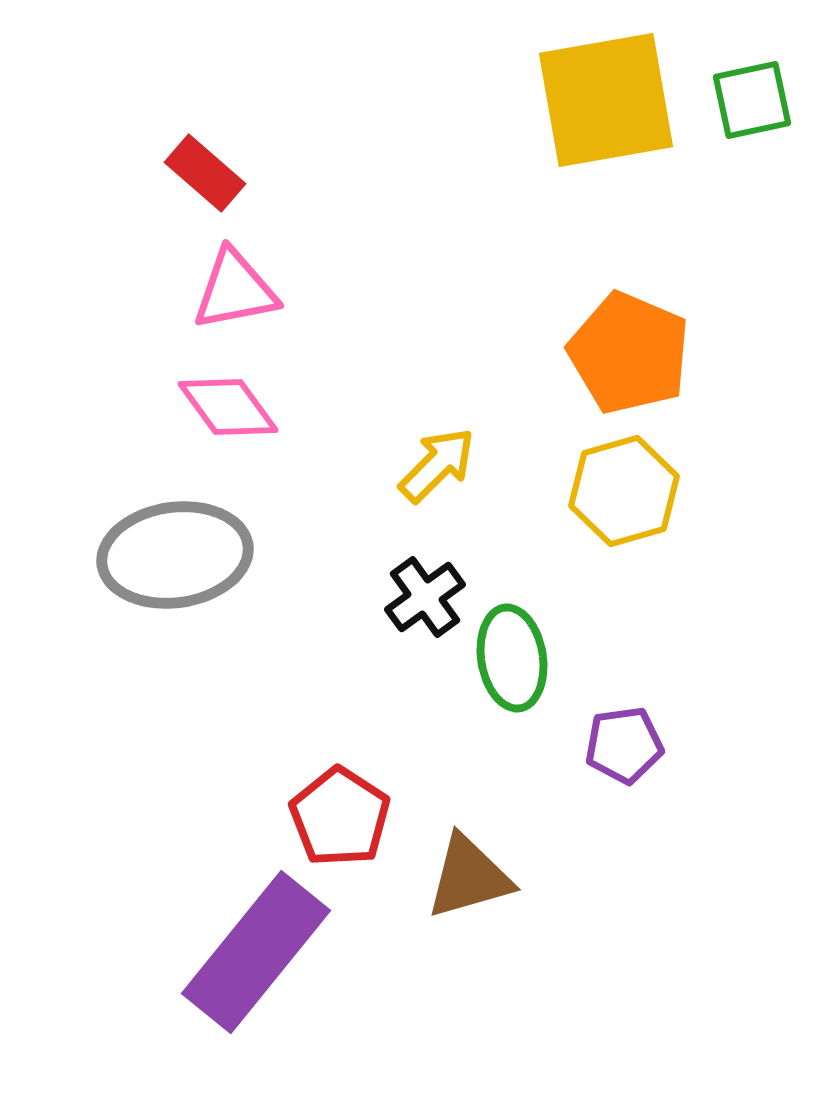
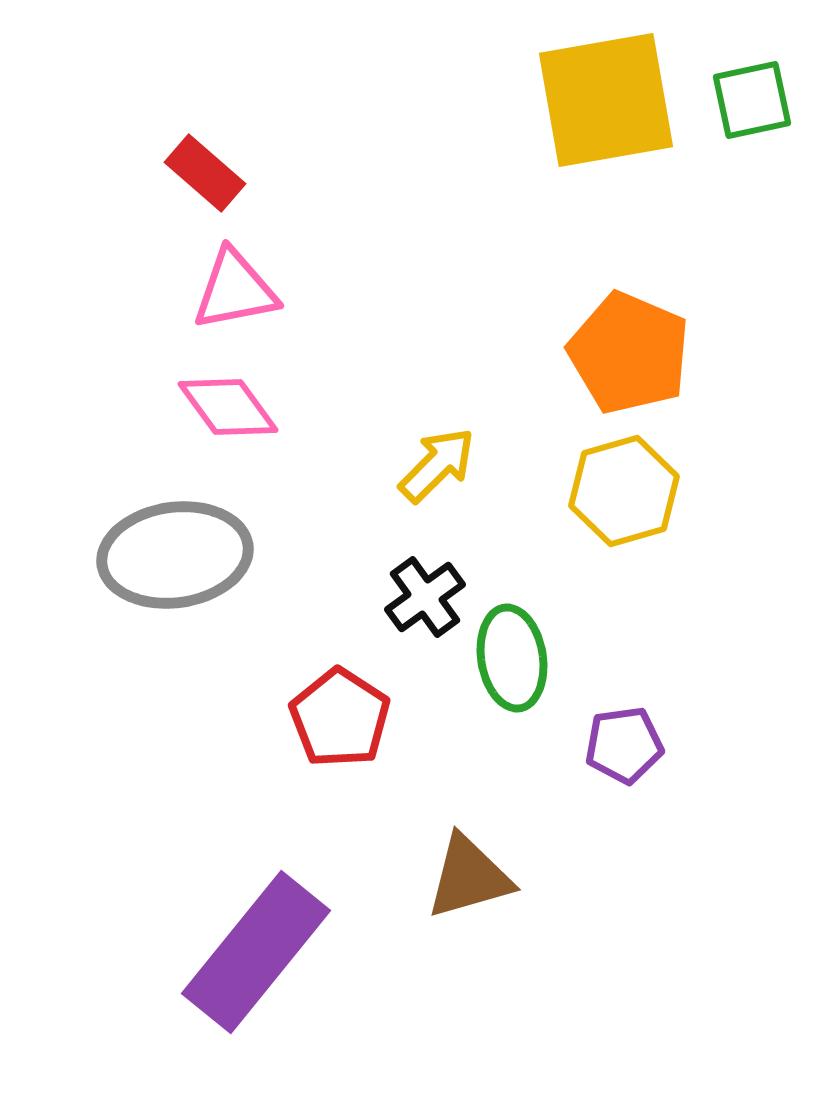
red pentagon: moved 99 px up
